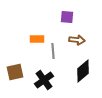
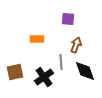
purple square: moved 1 px right, 2 px down
brown arrow: moved 1 px left, 5 px down; rotated 77 degrees counterclockwise
gray line: moved 8 px right, 11 px down
black diamond: moved 2 px right; rotated 70 degrees counterclockwise
black cross: moved 3 px up
